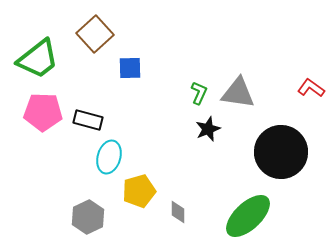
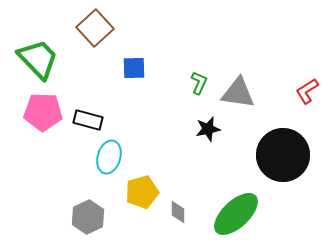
brown square: moved 6 px up
green trapezoid: rotated 96 degrees counterclockwise
blue square: moved 4 px right
red L-shape: moved 4 px left, 3 px down; rotated 68 degrees counterclockwise
green L-shape: moved 10 px up
black star: rotated 10 degrees clockwise
black circle: moved 2 px right, 3 px down
yellow pentagon: moved 3 px right, 1 px down
green ellipse: moved 12 px left, 2 px up
